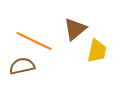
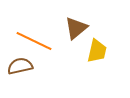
brown triangle: moved 1 px right, 1 px up
brown semicircle: moved 2 px left
